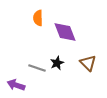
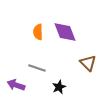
orange semicircle: moved 14 px down
black star: moved 2 px right, 24 px down
